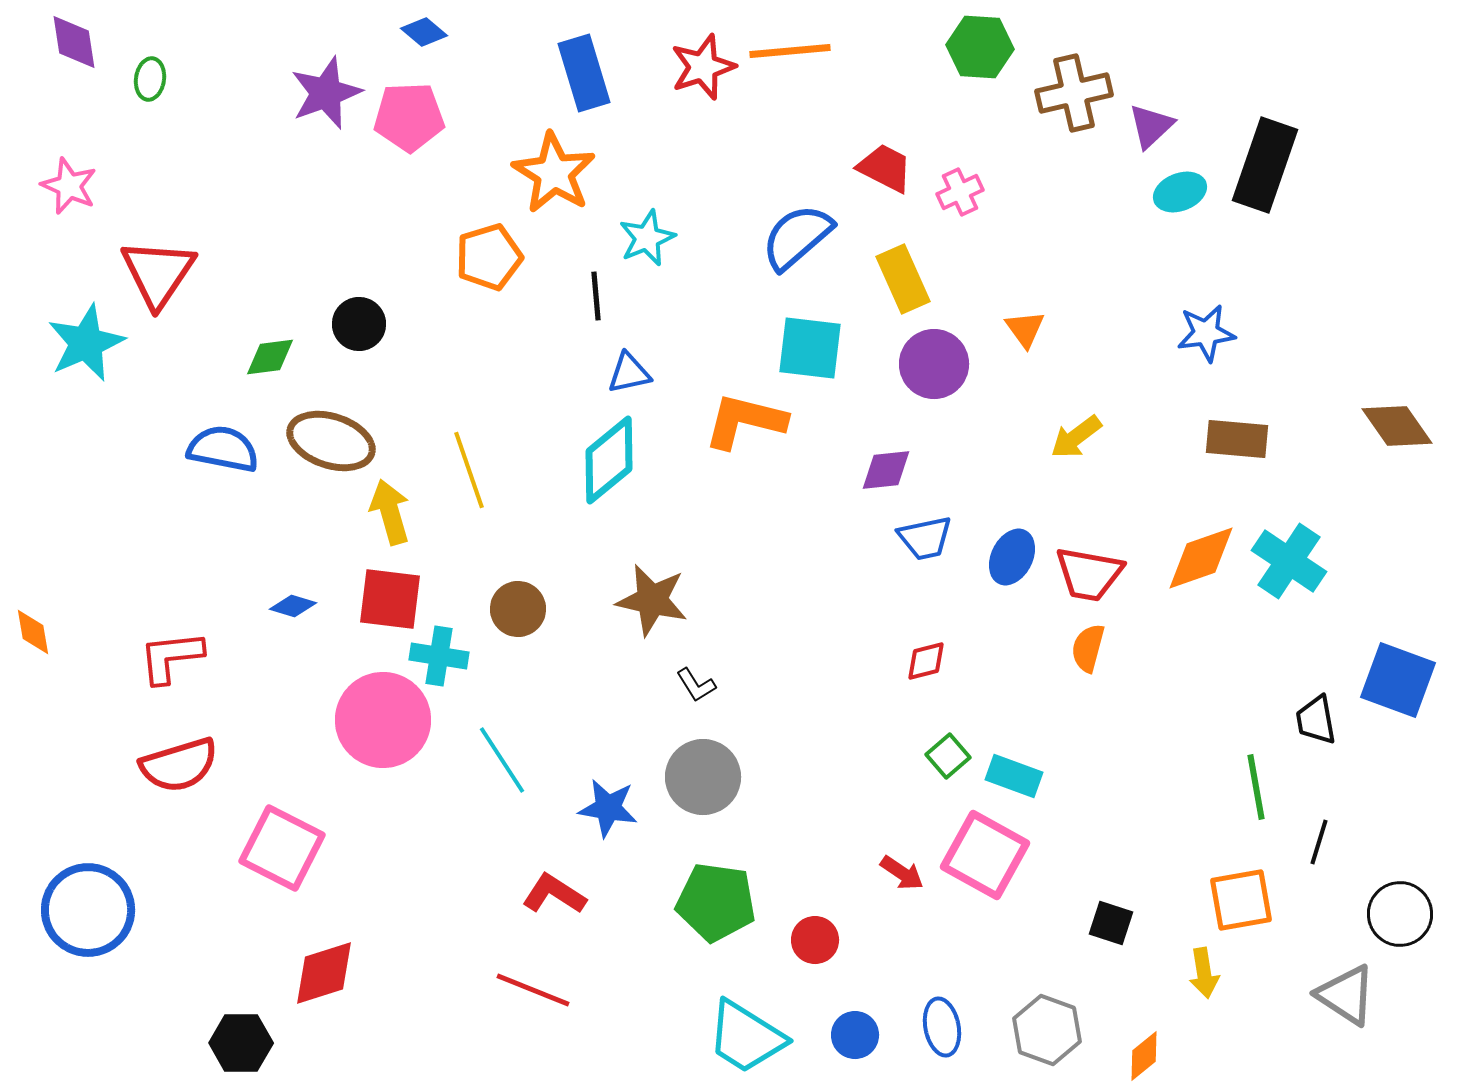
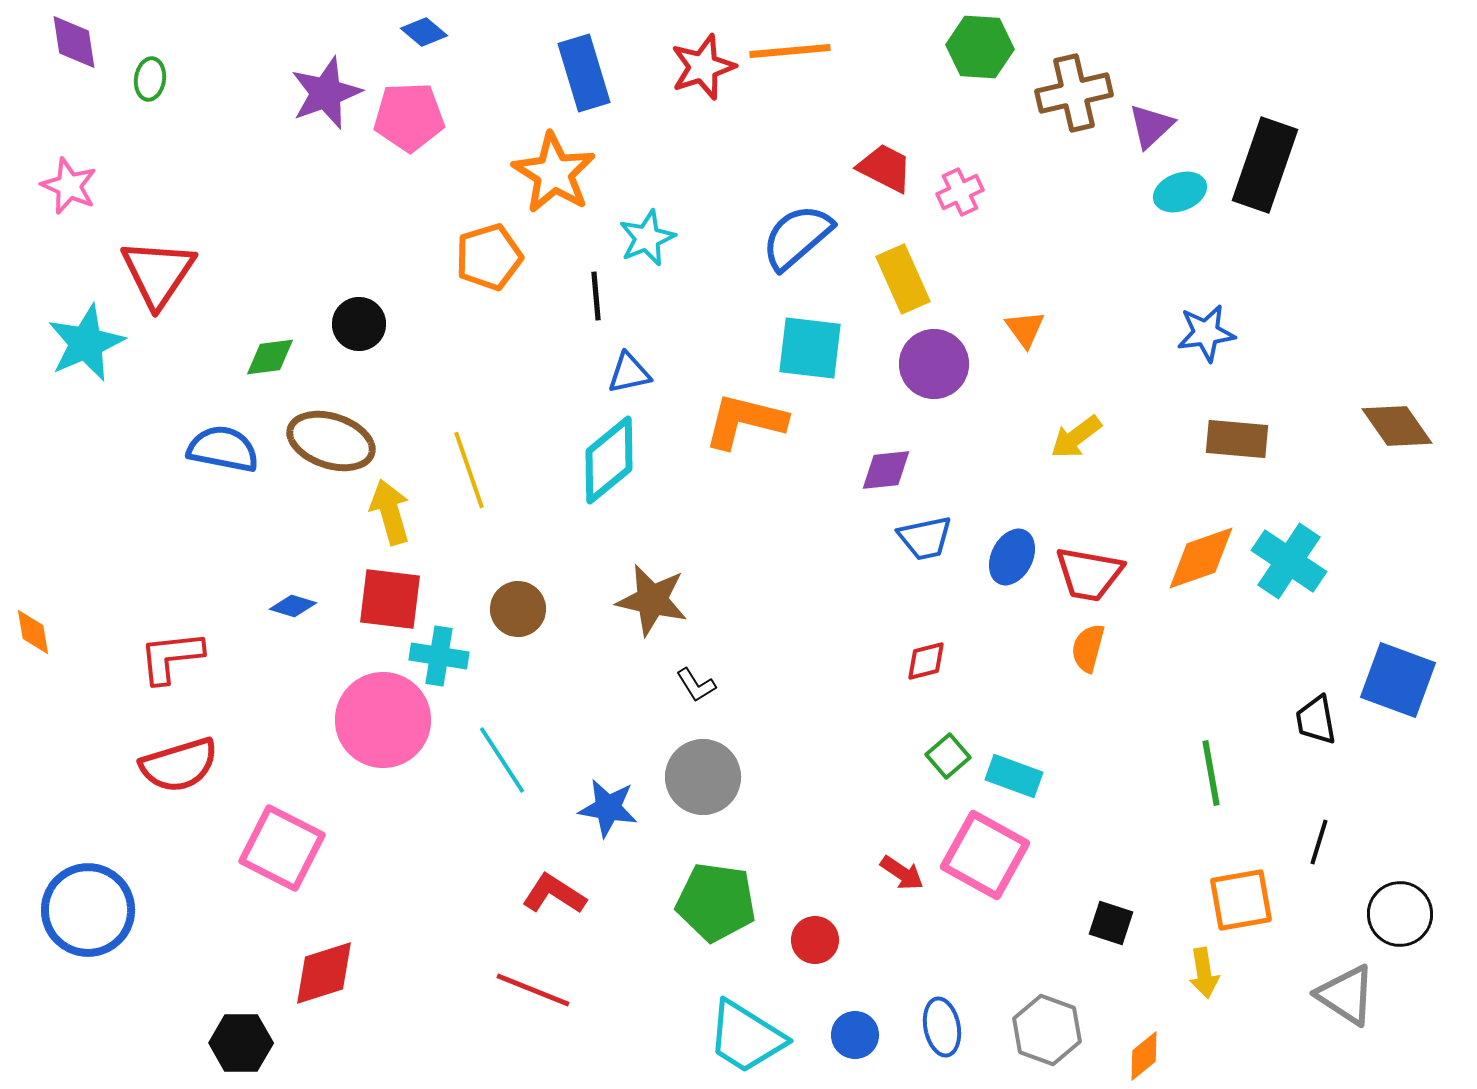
green line at (1256, 787): moved 45 px left, 14 px up
